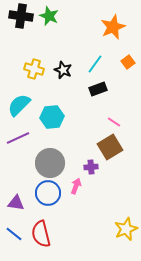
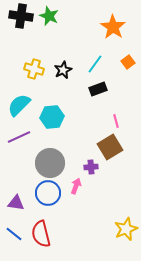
orange star: rotated 15 degrees counterclockwise
black star: rotated 24 degrees clockwise
pink line: moved 2 px right, 1 px up; rotated 40 degrees clockwise
purple line: moved 1 px right, 1 px up
